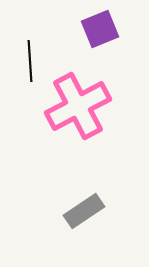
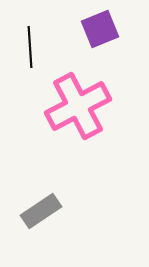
black line: moved 14 px up
gray rectangle: moved 43 px left
